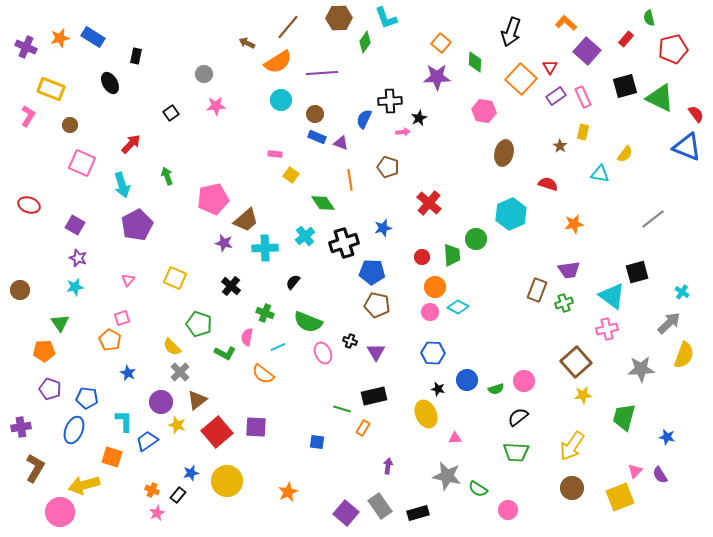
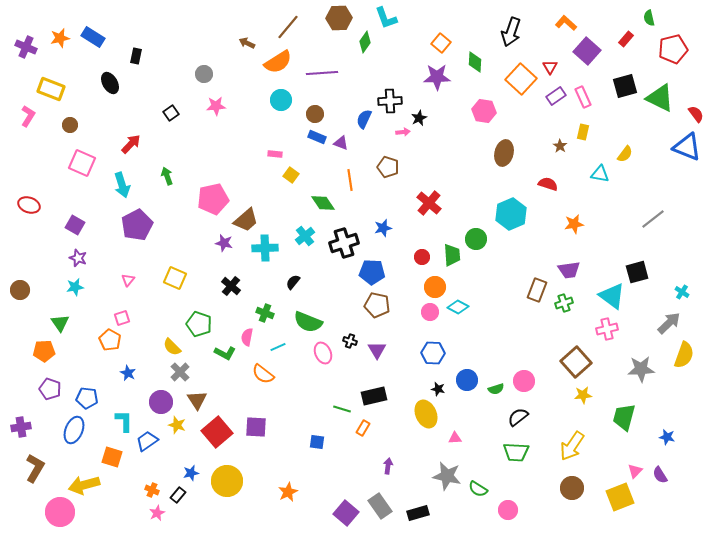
purple triangle at (376, 352): moved 1 px right, 2 px up
brown triangle at (197, 400): rotated 25 degrees counterclockwise
